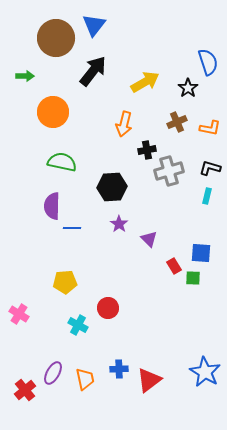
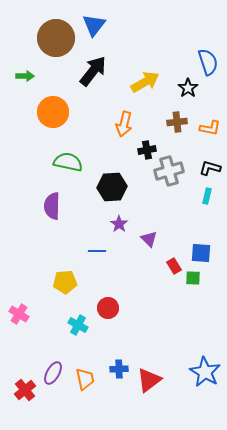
brown cross: rotated 18 degrees clockwise
green semicircle: moved 6 px right
blue line: moved 25 px right, 23 px down
